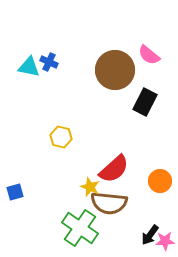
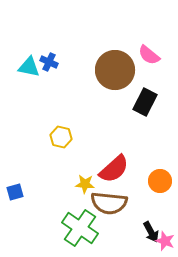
yellow star: moved 5 px left, 3 px up; rotated 18 degrees counterclockwise
black arrow: moved 1 px right, 3 px up; rotated 65 degrees counterclockwise
pink star: rotated 24 degrees clockwise
